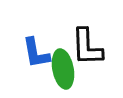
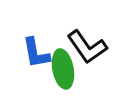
black L-shape: rotated 33 degrees counterclockwise
